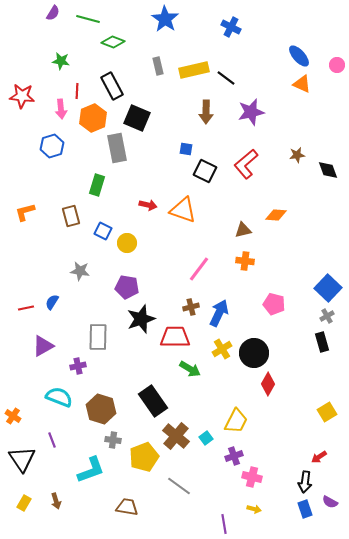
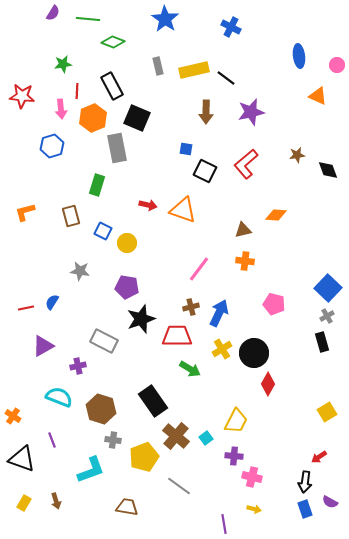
green line at (88, 19): rotated 10 degrees counterclockwise
blue ellipse at (299, 56): rotated 35 degrees clockwise
green star at (61, 61): moved 2 px right, 3 px down; rotated 18 degrees counterclockwise
orange triangle at (302, 84): moved 16 px right, 12 px down
gray rectangle at (98, 337): moved 6 px right, 4 px down; rotated 64 degrees counterclockwise
red trapezoid at (175, 337): moved 2 px right, 1 px up
purple cross at (234, 456): rotated 24 degrees clockwise
black triangle at (22, 459): rotated 36 degrees counterclockwise
